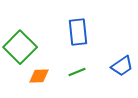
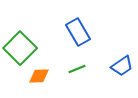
blue rectangle: rotated 24 degrees counterclockwise
green square: moved 1 px down
green line: moved 3 px up
